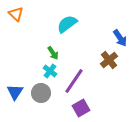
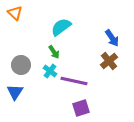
orange triangle: moved 1 px left, 1 px up
cyan semicircle: moved 6 px left, 3 px down
blue arrow: moved 8 px left
green arrow: moved 1 px right, 1 px up
brown cross: moved 1 px down
purple line: rotated 68 degrees clockwise
gray circle: moved 20 px left, 28 px up
purple square: rotated 12 degrees clockwise
